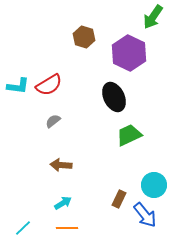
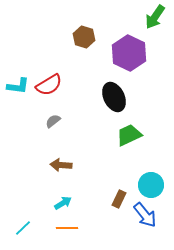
green arrow: moved 2 px right
cyan circle: moved 3 px left
